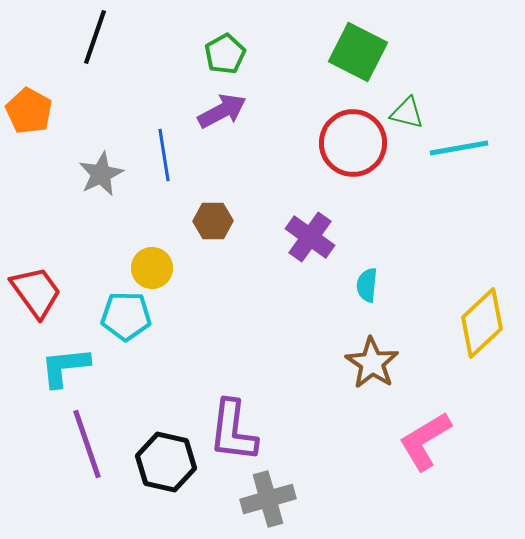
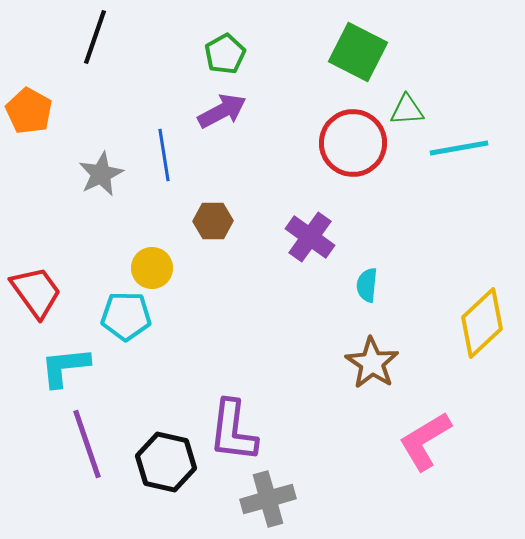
green triangle: moved 3 px up; rotated 18 degrees counterclockwise
